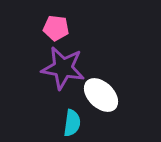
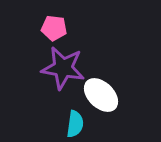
pink pentagon: moved 2 px left
cyan semicircle: moved 3 px right, 1 px down
